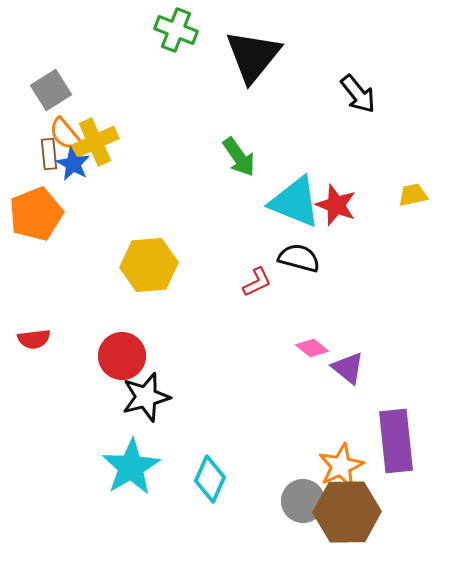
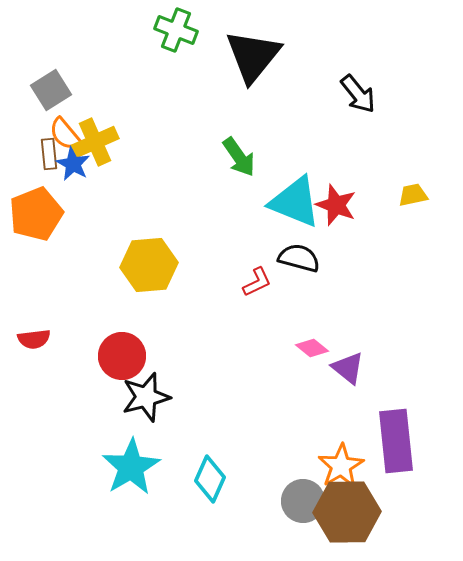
orange star: rotated 6 degrees counterclockwise
